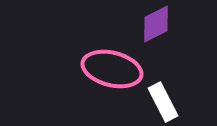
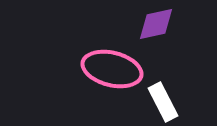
purple diamond: rotated 15 degrees clockwise
